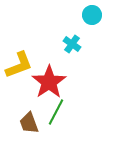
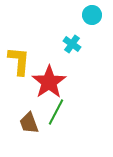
yellow L-shape: moved 4 px up; rotated 64 degrees counterclockwise
